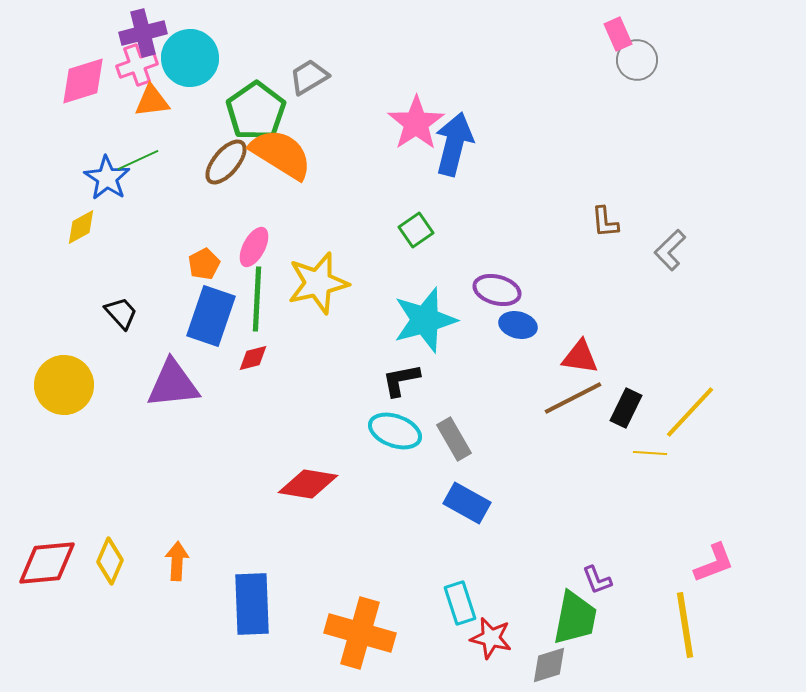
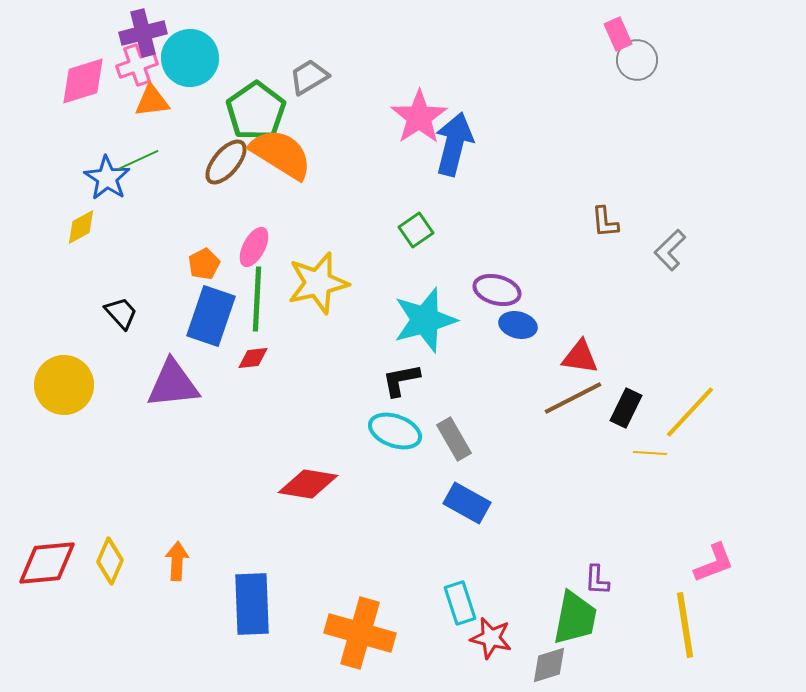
pink star at (416, 123): moved 3 px right, 6 px up
red diamond at (253, 358): rotated 8 degrees clockwise
purple L-shape at (597, 580): rotated 24 degrees clockwise
